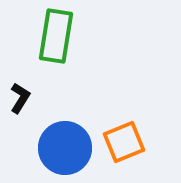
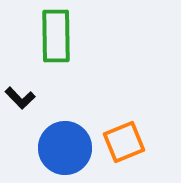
green rectangle: rotated 10 degrees counterclockwise
black L-shape: rotated 104 degrees clockwise
